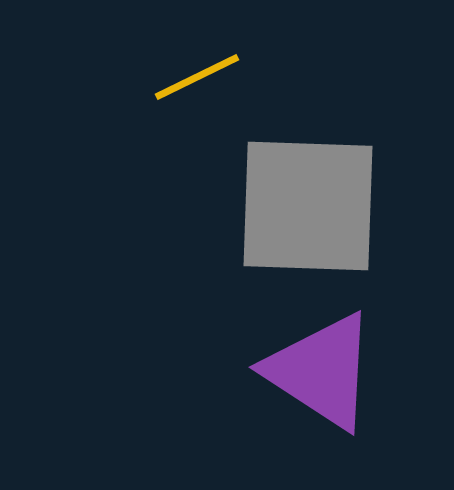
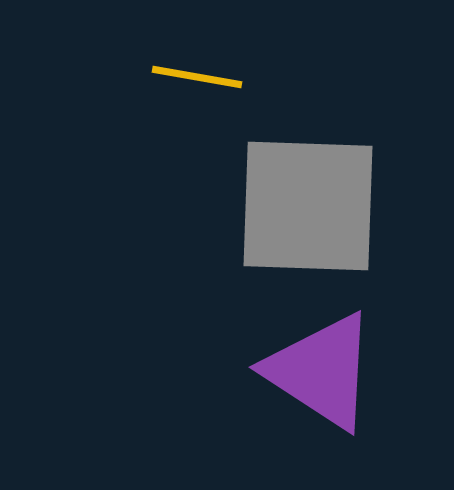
yellow line: rotated 36 degrees clockwise
